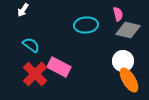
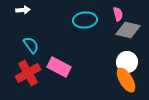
white arrow: rotated 128 degrees counterclockwise
cyan ellipse: moved 1 px left, 5 px up
cyan semicircle: rotated 18 degrees clockwise
white circle: moved 4 px right, 1 px down
red cross: moved 7 px left, 1 px up; rotated 15 degrees clockwise
orange ellipse: moved 3 px left
